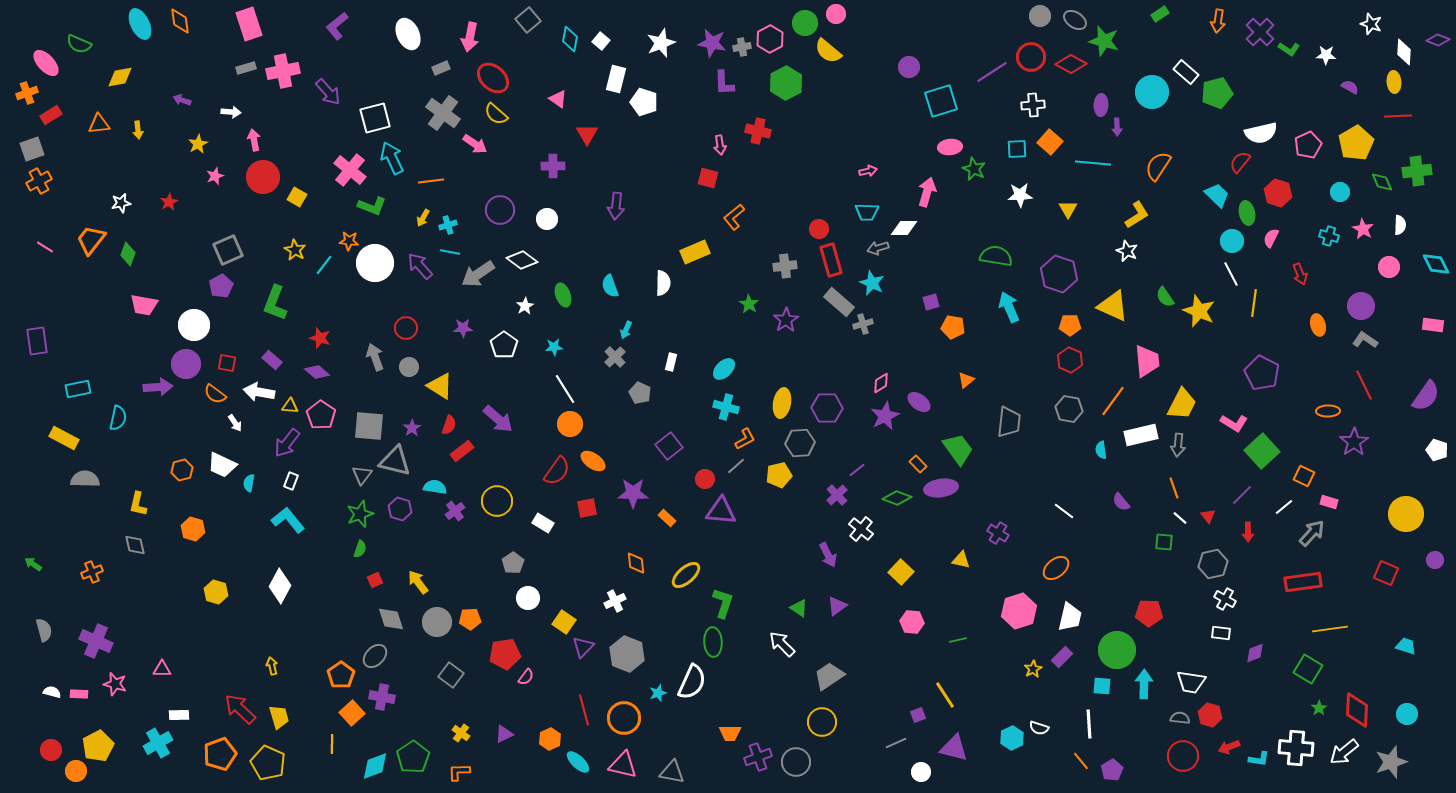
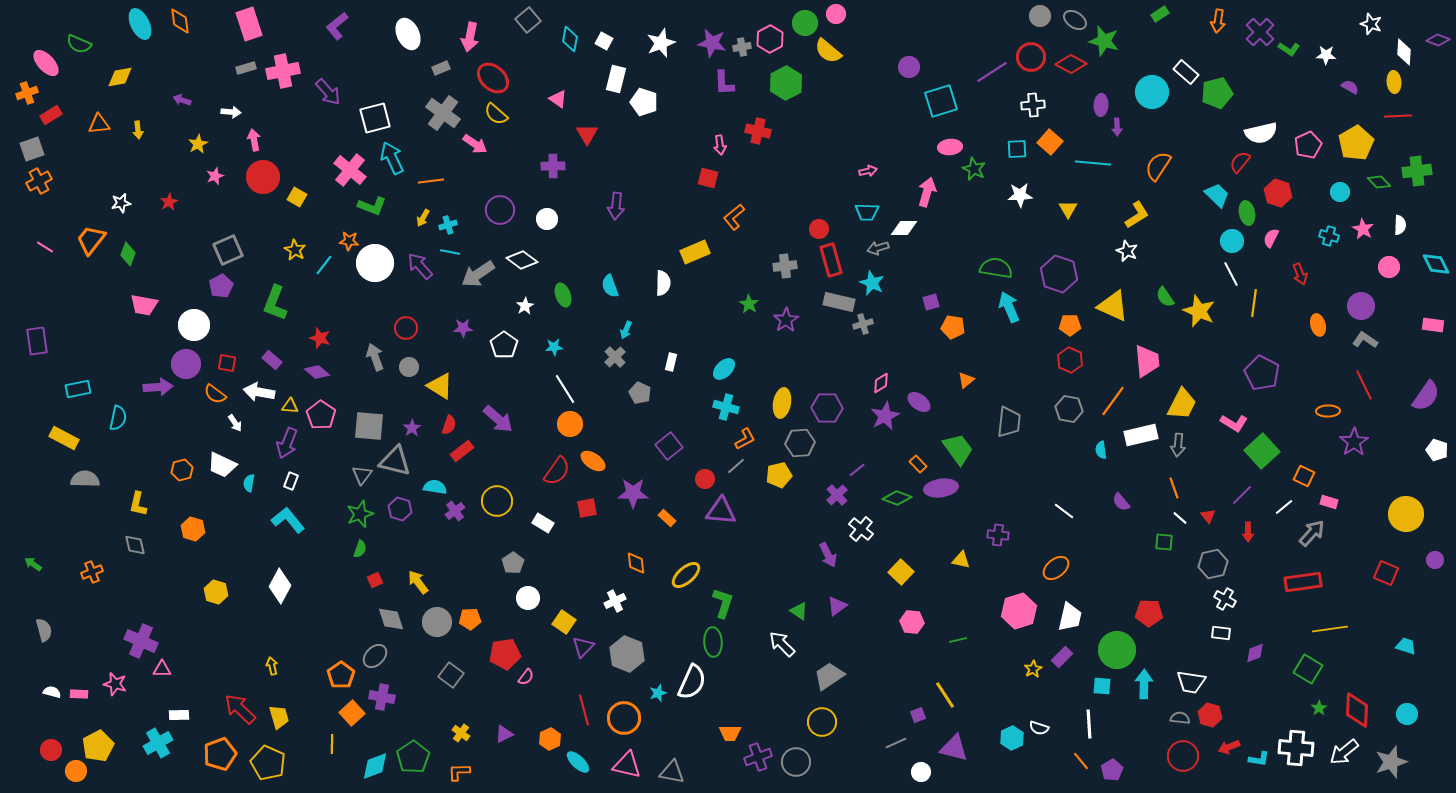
white square at (601, 41): moved 3 px right; rotated 12 degrees counterclockwise
green diamond at (1382, 182): moved 3 px left; rotated 20 degrees counterclockwise
green semicircle at (996, 256): moved 12 px down
gray rectangle at (839, 302): rotated 28 degrees counterclockwise
purple arrow at (287, 443): rotated 16 degrees counterclockwise
purple cross at (998, 533): moved 2 px down; rotated 25 degrees counterclockwise
green triangle at (799, 608): moved 3 px down
purple cross at (96, 641): moved 45 px right
pink triangle at (623, 765): moved 4 px right
